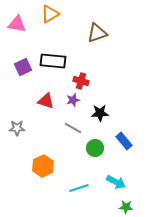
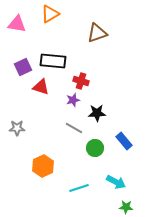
red triangle: moved 5 px left, 14 px up
black star: moved 3 px left
gray line: moved 1 px right
